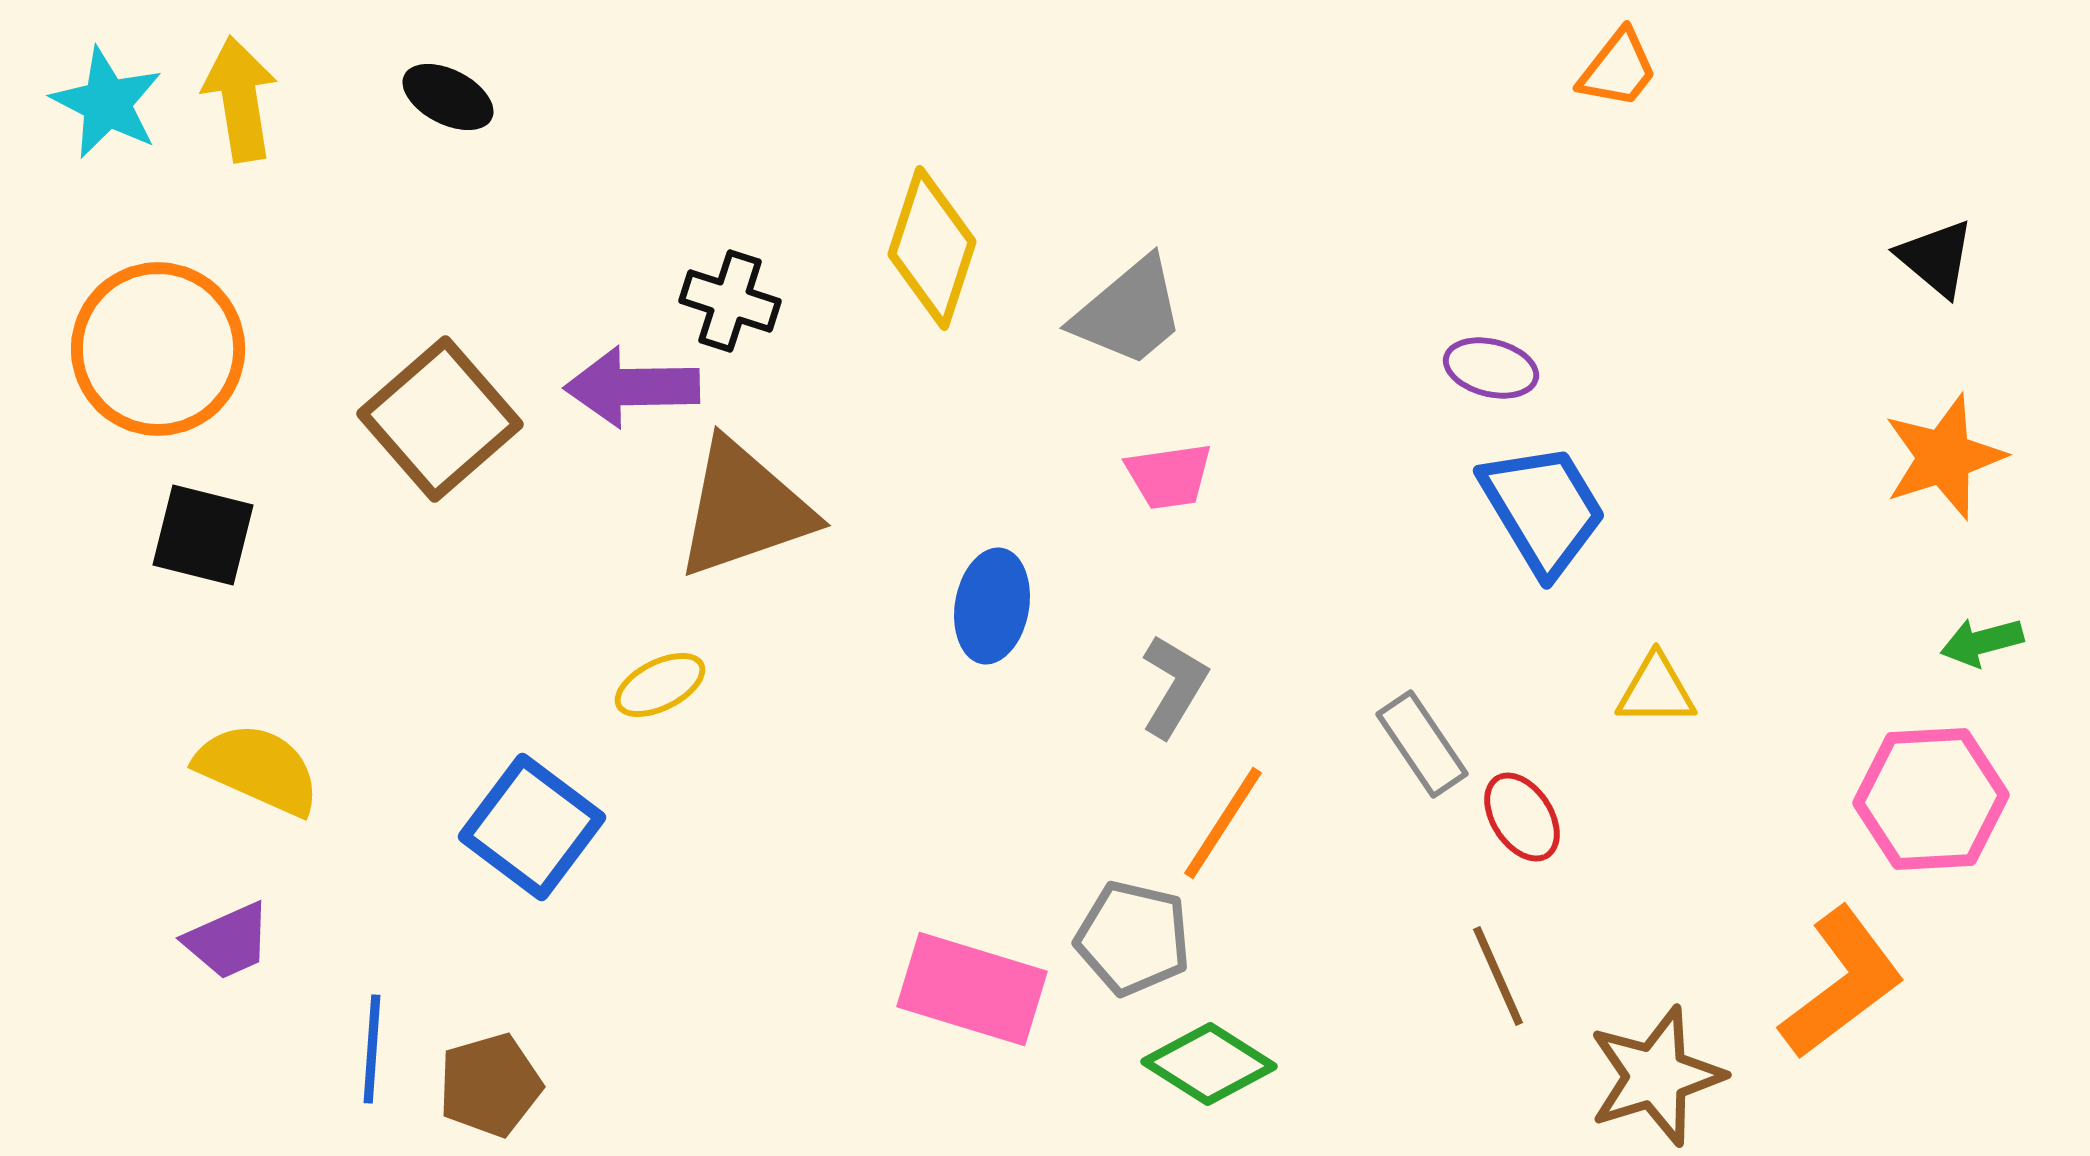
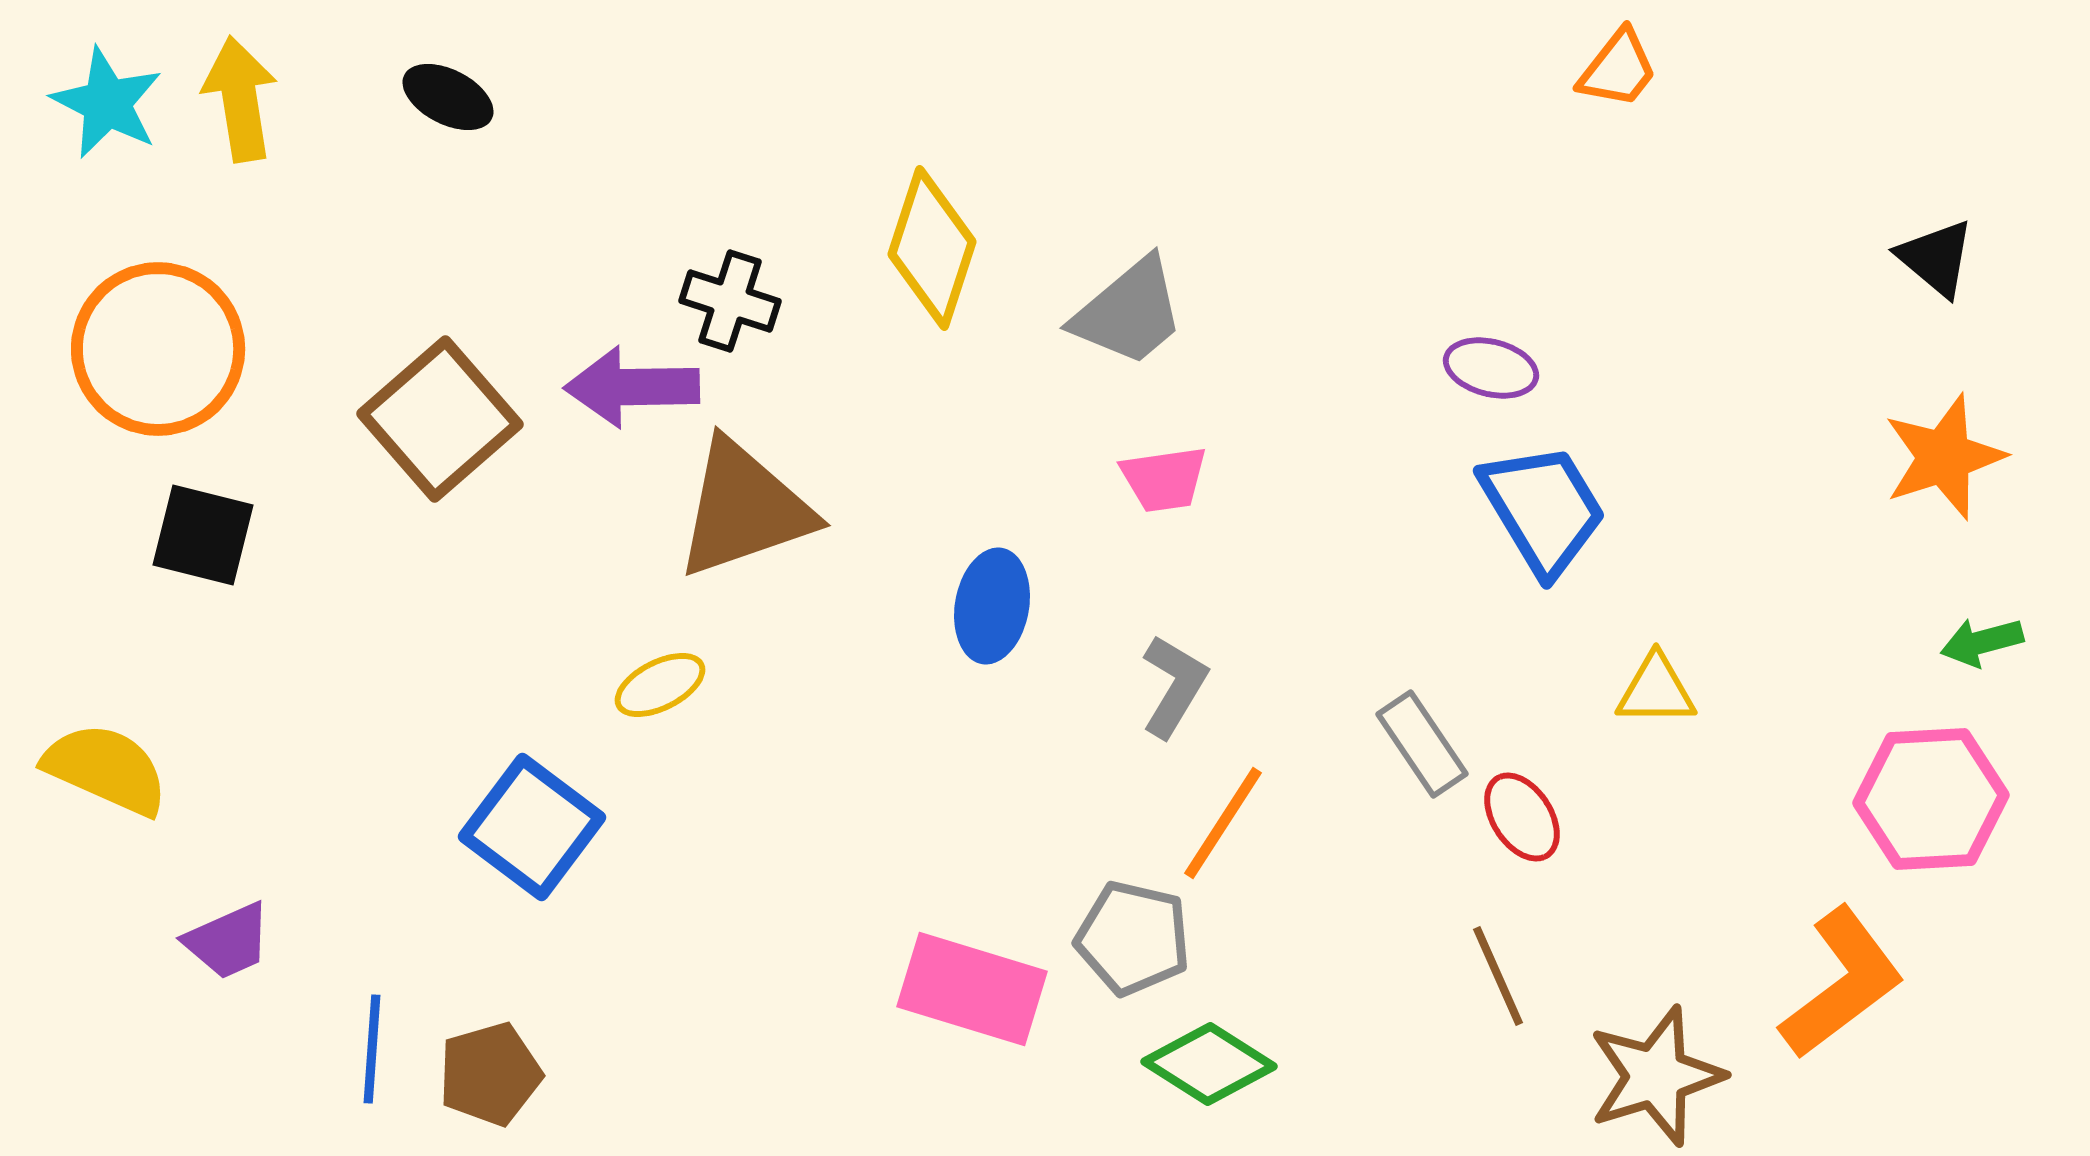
pink trapezoid: moved 5 px left, 3 px down
yellow semicircle: moved 152 px left
brown pentagon: moved 11 px up
